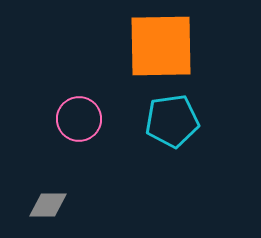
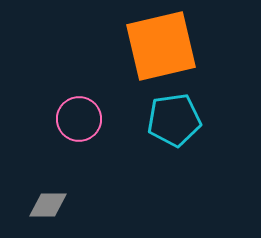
orange square: rotated 12 degrees counterclockwise
cyan pentagon: moved 2 px right, 1 px up
